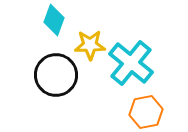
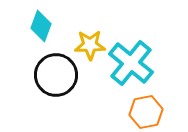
cyan diamond: moved 13 px left, 6 px down
